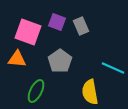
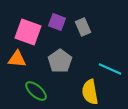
gray rectangle: moved 2 px right, 1 px down
cyan line: moved 3 px left, 1 px down
green ellipse: rotated 75 degrees counterclockwise
